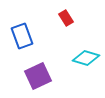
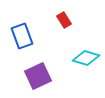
red rectangle: moved 2 px left, 2 px down
